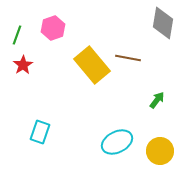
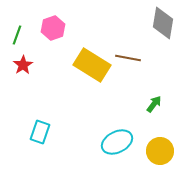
yellow rectangle: rotated 18 degrees counterclockwise
green arrow: moved 3 px left, 4 px down
